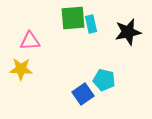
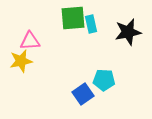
yellow star: moved 8 px up; rotated 15 degrees counterclockwise
cyan pentagon: rotated 10 degrees counterclockwise
